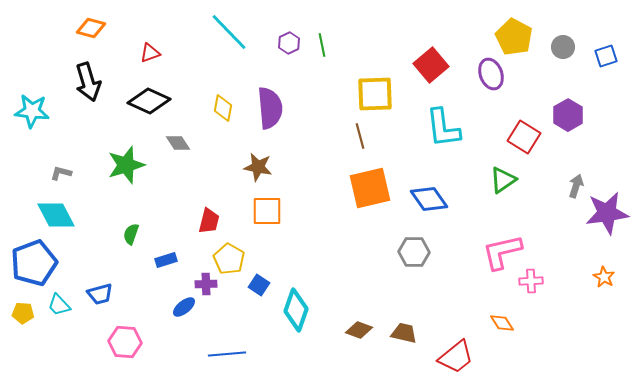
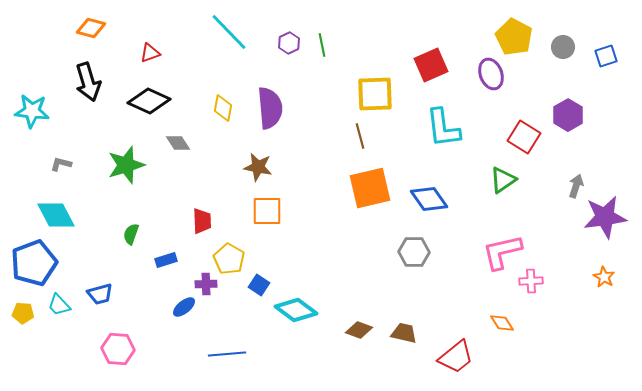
red square at (431, 65): rotated 16 degrees clockwise
gray L-shape at (61, 173): moved 9 px up
purple star at (607, 213): moved 2 px left, 4 px down
red trapezoid at (209, 221): moved 7 px left; rotated 16 degrees counterclockwise
cyan diamond at (296, 310): rotated 72 degrees counterclockwise
pink hexagon at (125, 342): moved 7 px left, 7 px down
